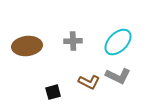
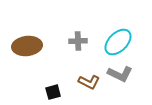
gray cross: moved 5 px right
gray L-shape: moved 2 px right, 2 px up
